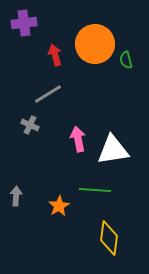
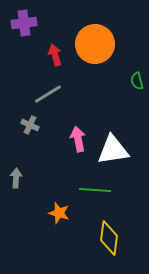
green semicircle: moved 11 px right, 21 px down
gray arrow: moved 18 px up
orange star: moved 7 px down; rotated 25 degrees counterclockwise
